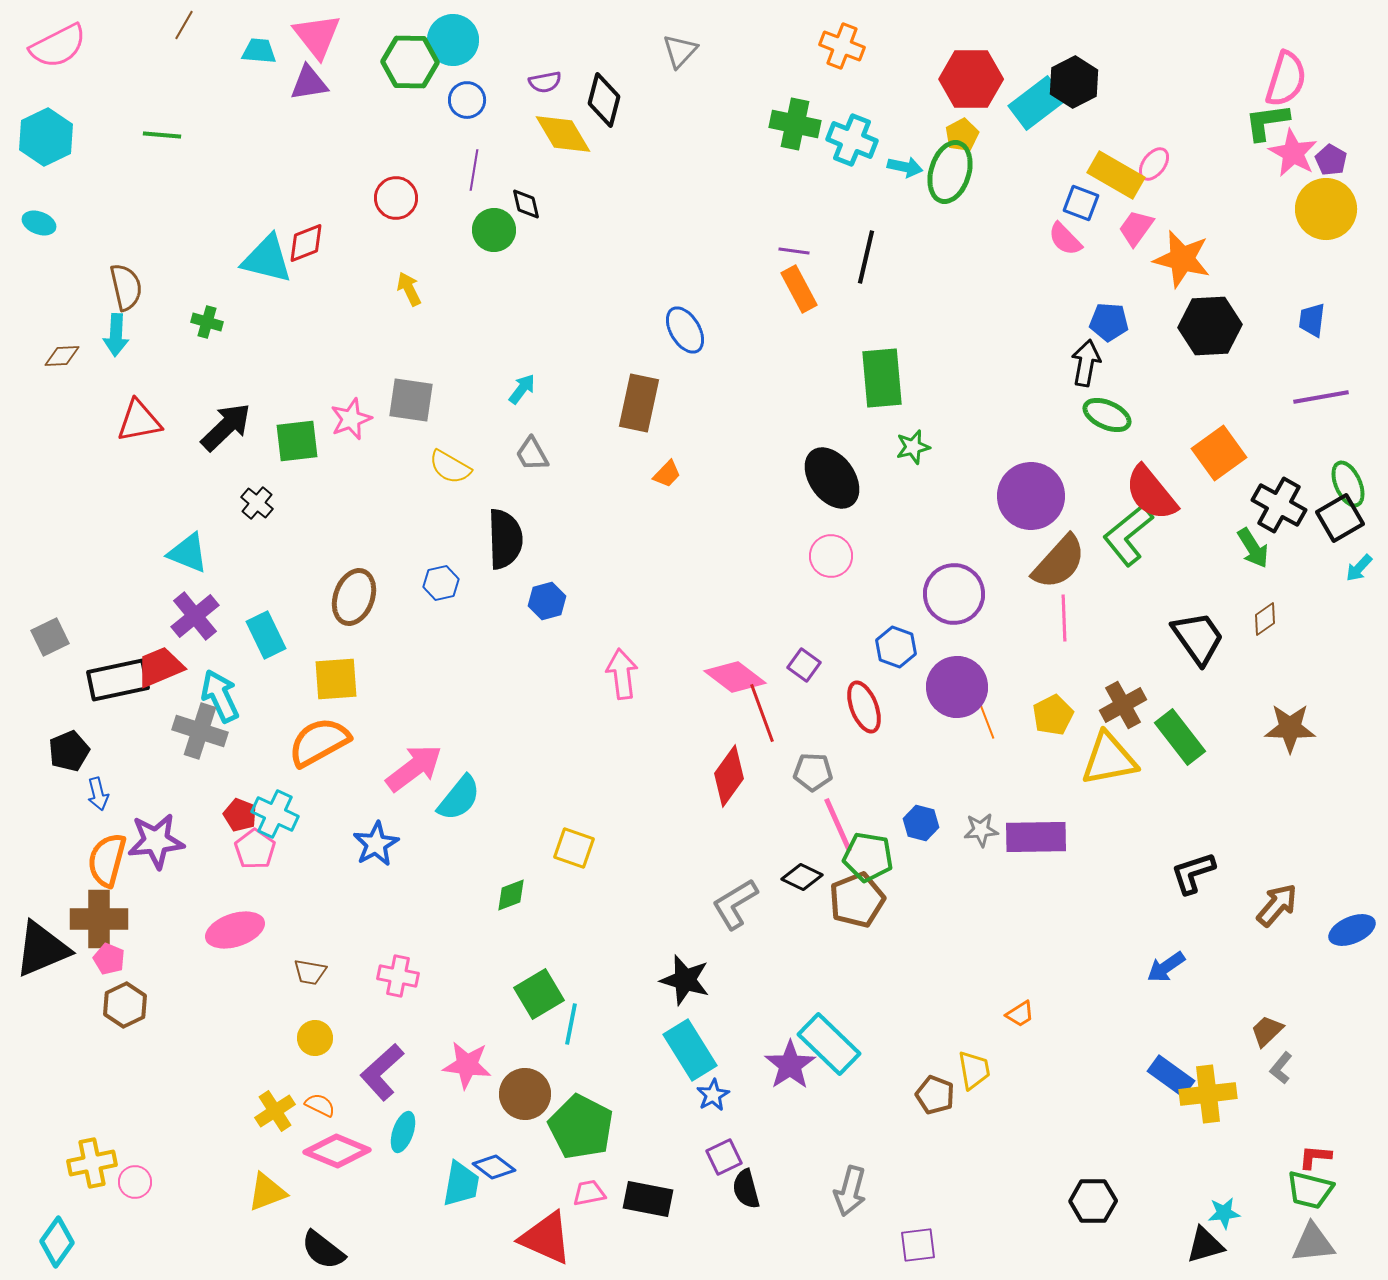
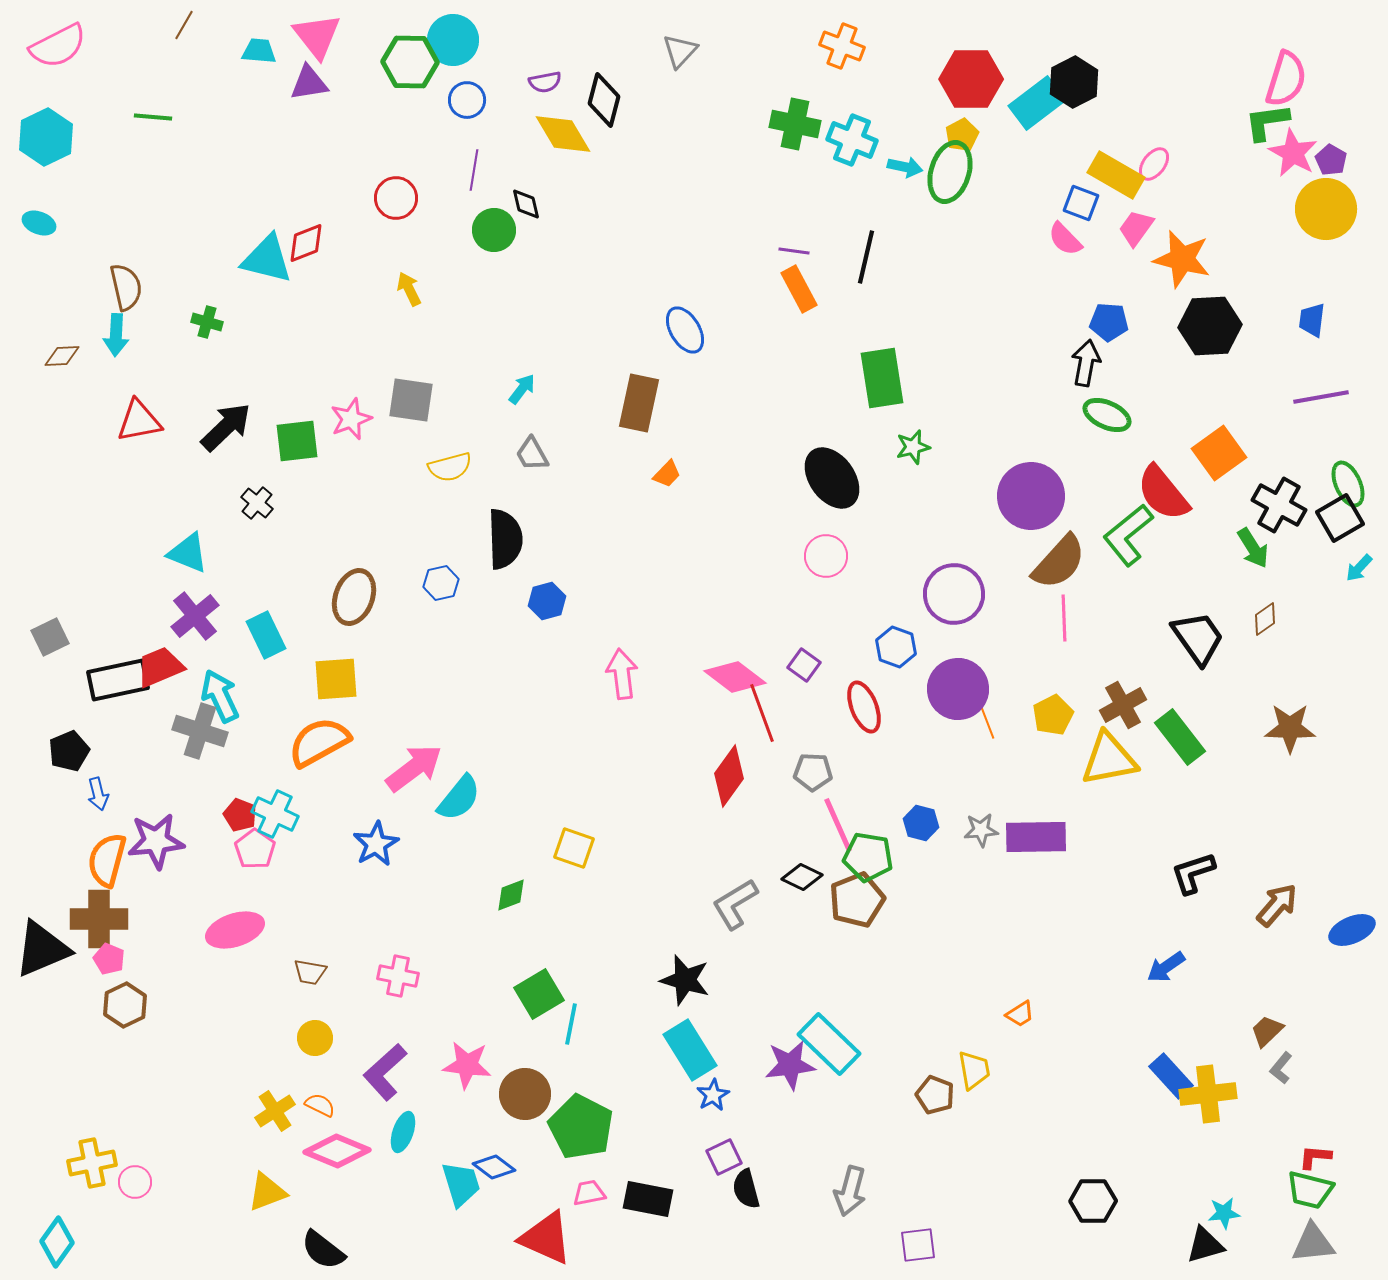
green line at (162, 135): moved 9 px left, 18 px up
green rectangle at (882, 378): rotated 4 degrees counterclockwise
yellow semicircle at (450, 467): rotated 45 degrees counterclockwise
red semicircle at (1151, 493): moved 12 px right
pink circle at (831, 556): moved 5 px left
purple circle at (957, 687): moved 1 px right, 2 px down
purple star at (790, 1065): rotated 27 degrees clockwise
purple L-shape at (382, 1072): moved 3 px right
blue rectangle at (1171, 1076): rotated 12 degrees clockwise
cyan trapezoid at (461, 1184): rotated 27 degrees counterclockwise
